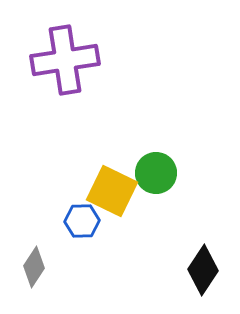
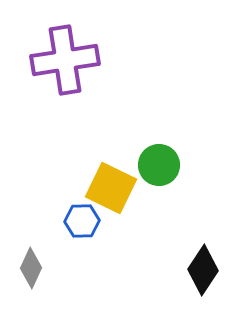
green circle: moved 3 px right, 8 px up
yellow square: moved 1 px left, 3 px up
gray diamond: moved 3 px left, 1 px down; rotated 9 degrees counterclockwise
